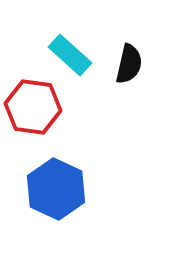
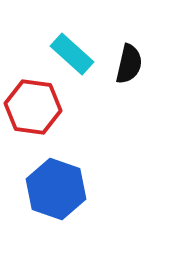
cyan rectangle: moved 2 px right, 1 px up
blue hexagon: rotated 6 degrees counterclockwise
